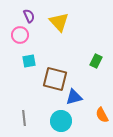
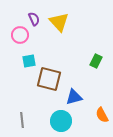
purple semicircle: moved 5 px right, 3 px down
brown square: moved 6 px left
gray line: moved 2 px left, 2 px down
